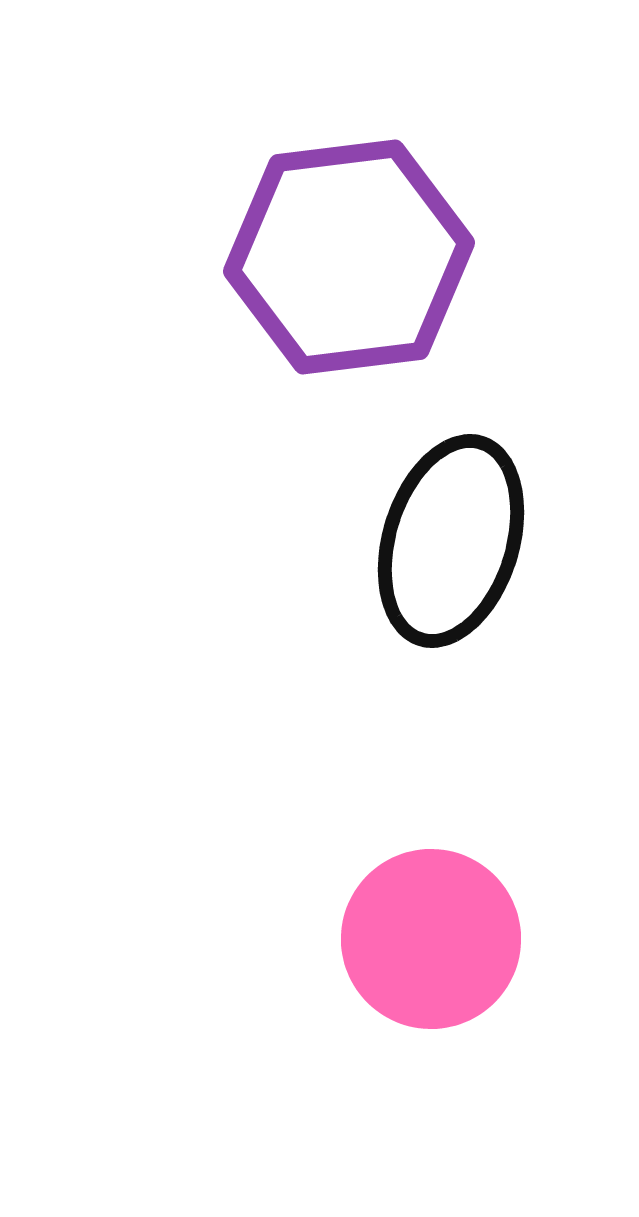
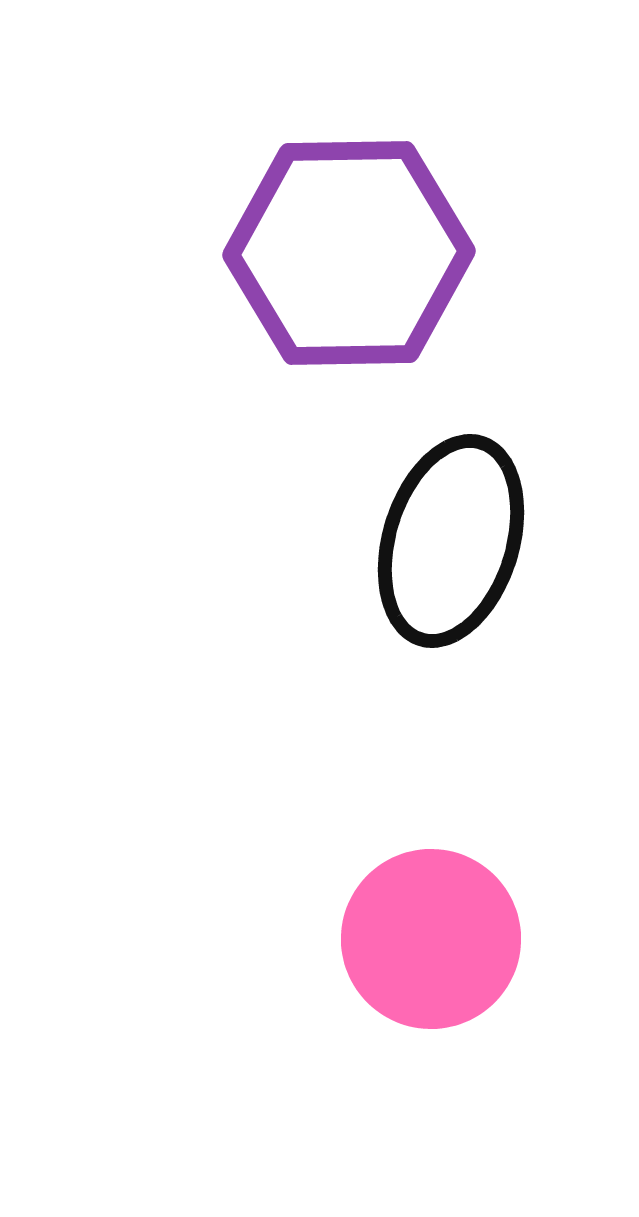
purple hexagon: moved 4 px up; rotated 6 degrees clockwise
